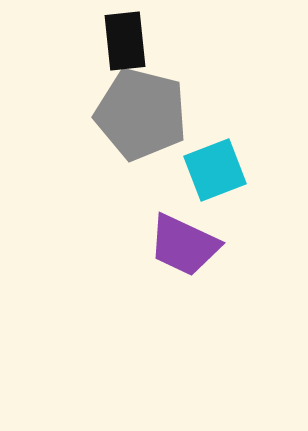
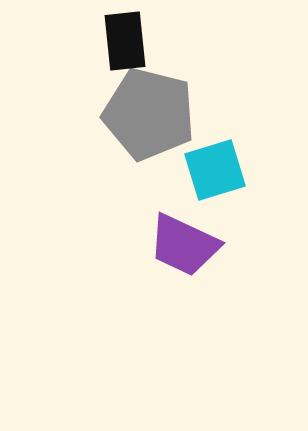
gray pentagon: moved 8 px right
cyan square: rotated 4 degrees clockwise
